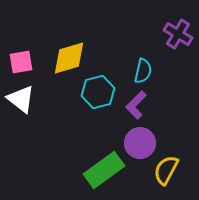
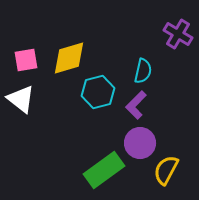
pink square: moved 5 px right, 2 px up
